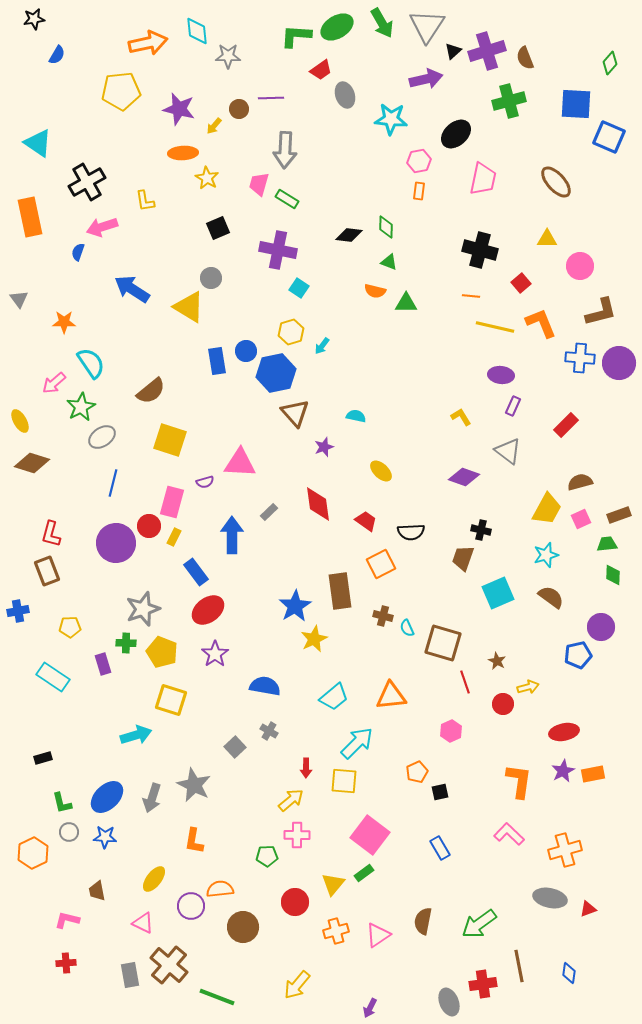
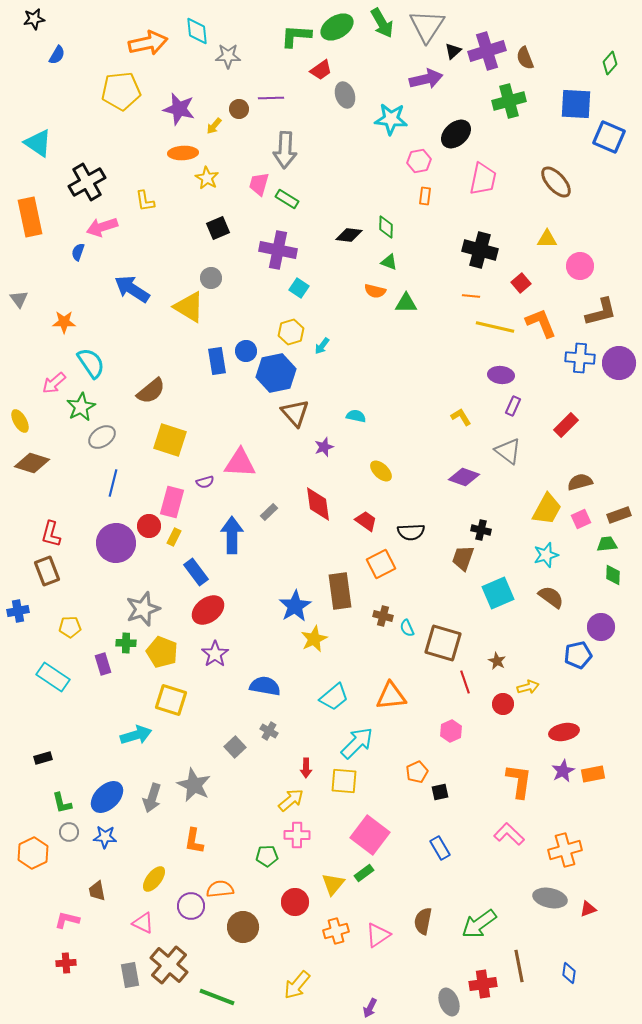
orange rectangle at (419, 191): moved 6 px right, 5 px down
